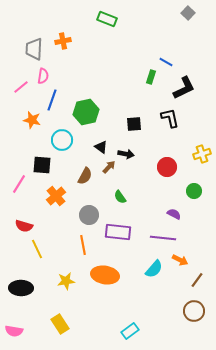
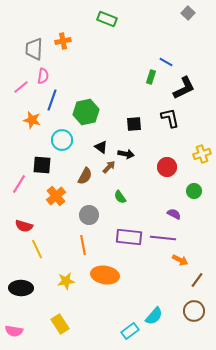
purple rectangle at (118, 232): moved 11 px right, 5 px down
cyan semicircle at (154, 269): moved 47 px down
